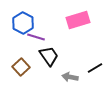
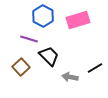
blue hexagon: moved 20 px right, 7 px up
purple line: moved 7 px left, 2 px down
black trapezoid: rotated 10 degrees counterclockwise
